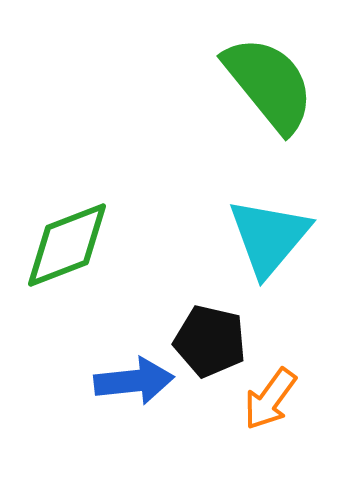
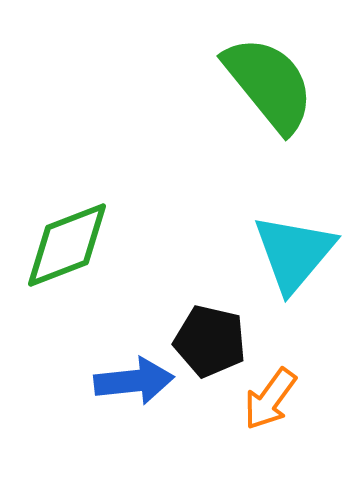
cyan triangle: moved 25 px right, 16 px down
